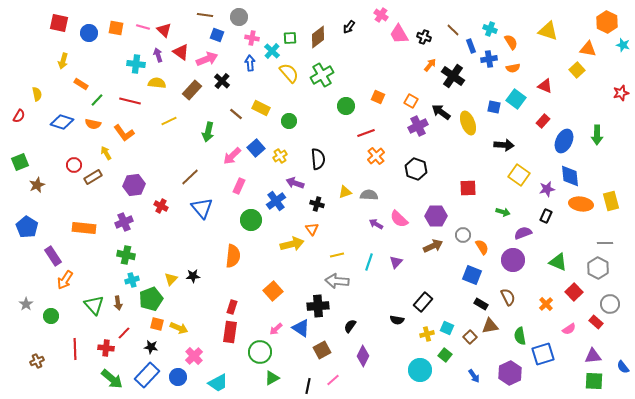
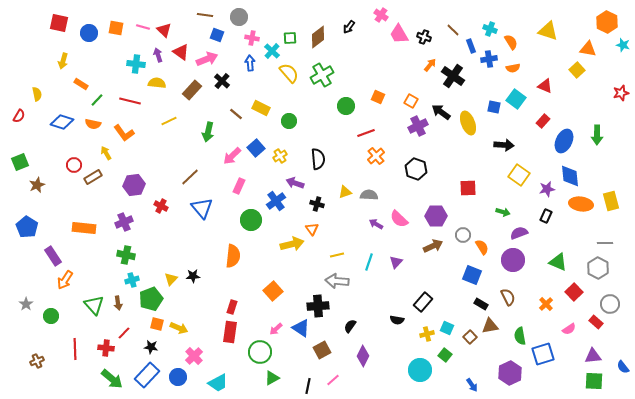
purple semicircle at (523, 233): moved 4 px left
blue arrow at (474, 376): moved 2 px left, 9 px down
